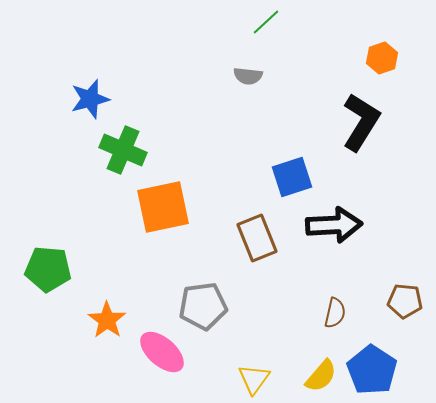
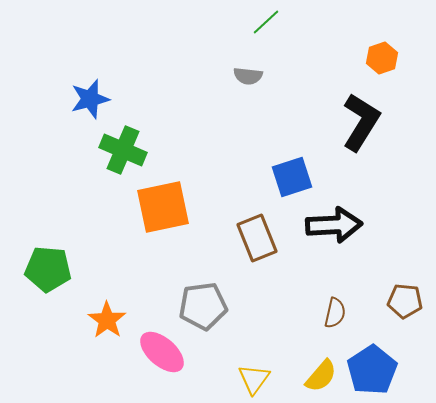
blue pentagon: rotated 6 degrees clockwise
